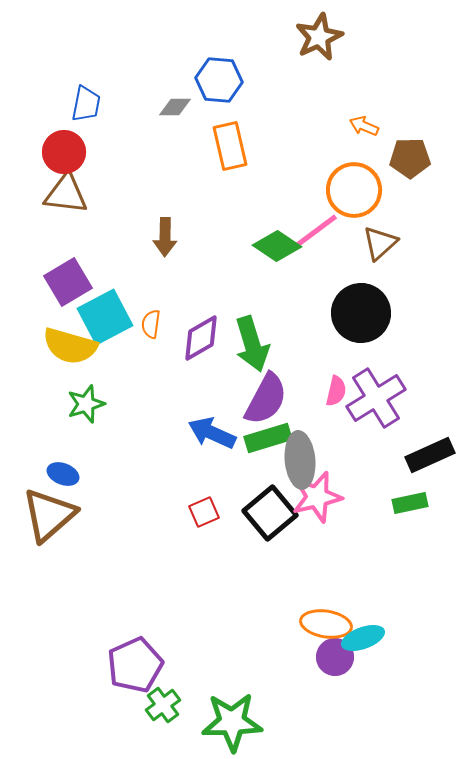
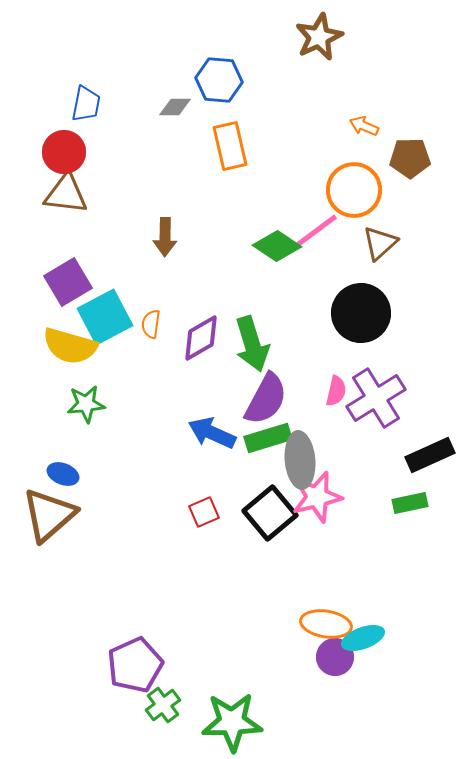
green star at (86, 404): rotated 12 degrees clockwise
